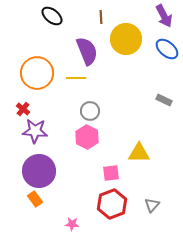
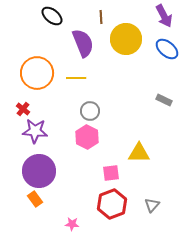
purple semicircle: moved 4 px left, 8 px up
